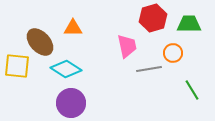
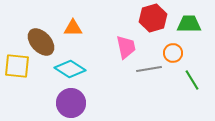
brown ellipse: moved 1 px right
pink trapezoid: moved 1 px left, 1 px down
cyan diamond: moved 4 px right
green line: moved 10 px up
